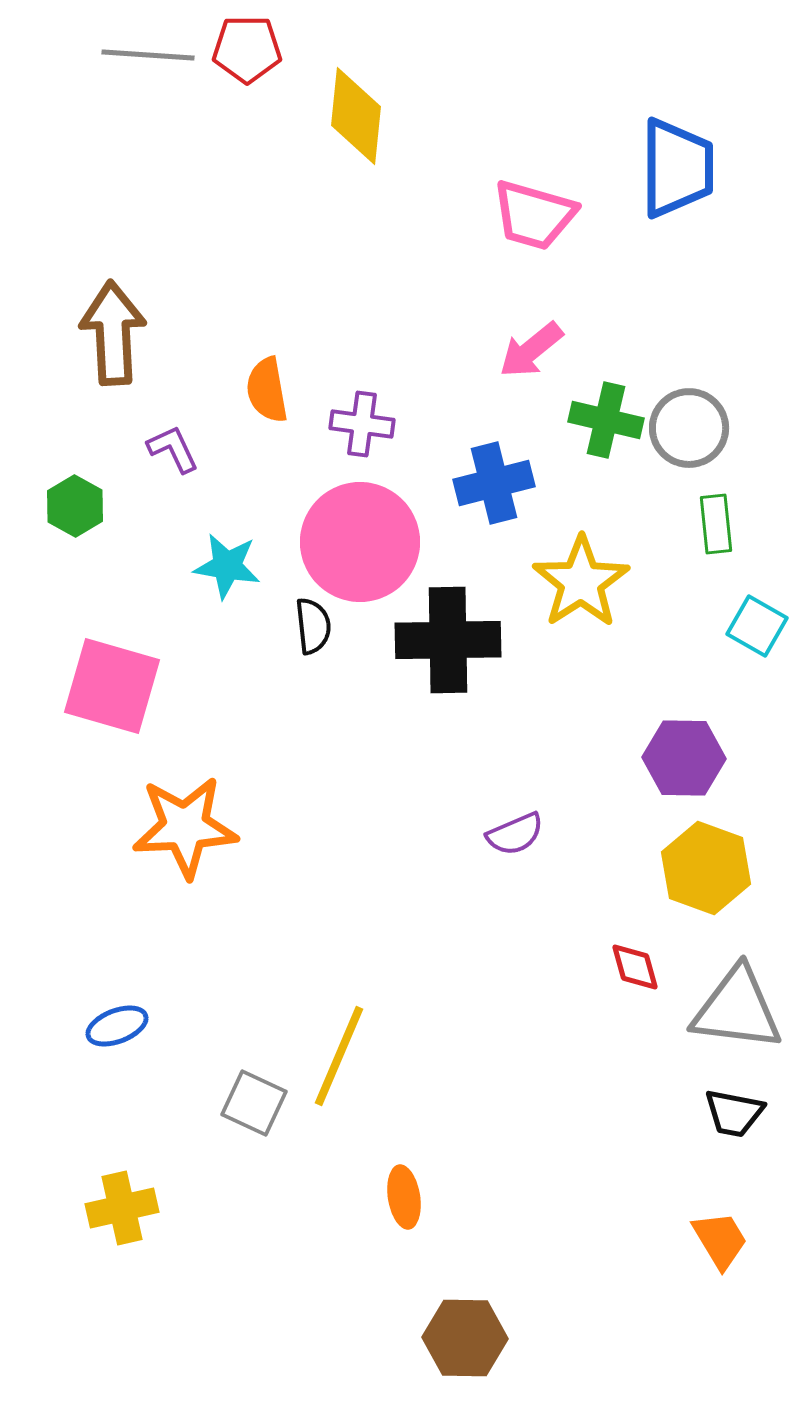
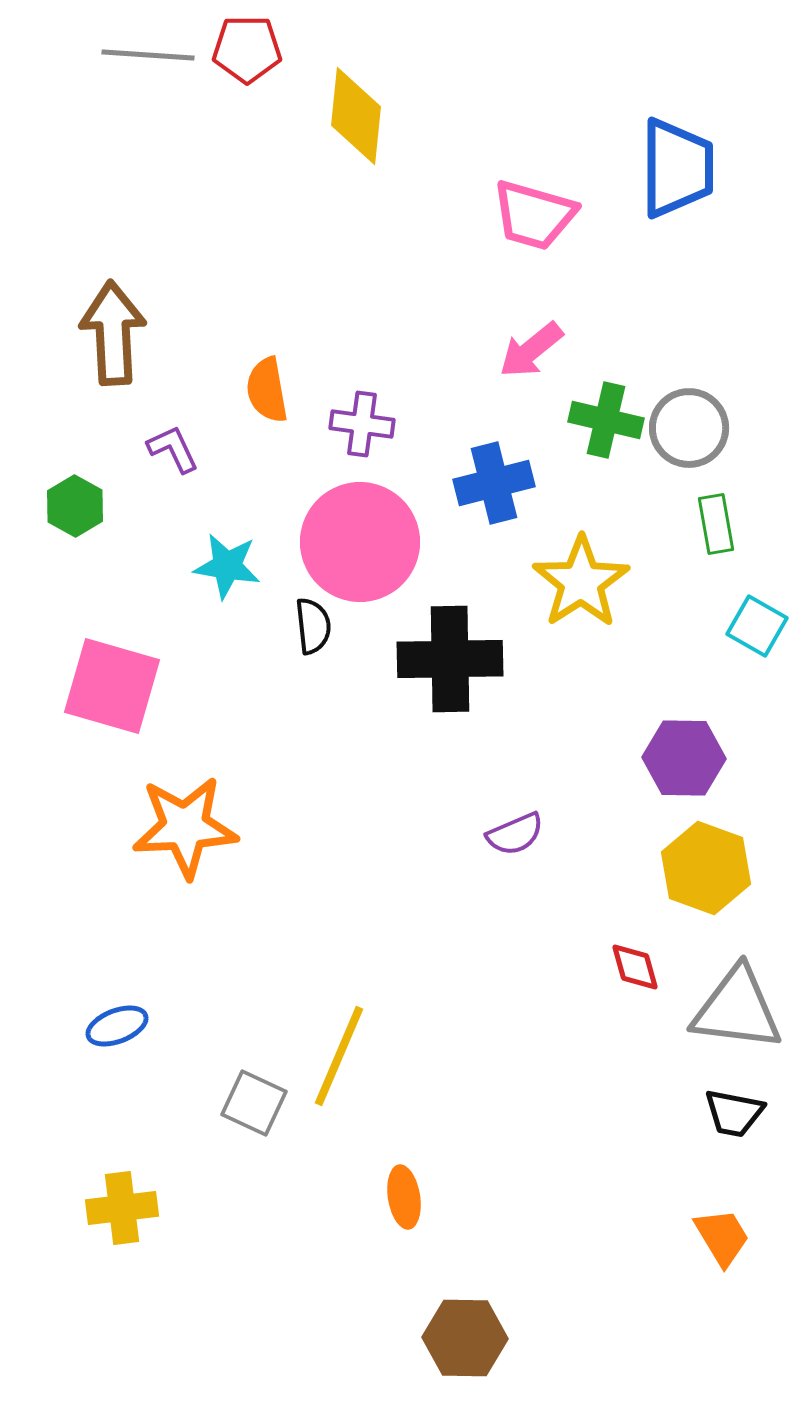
green rectangle: rotated 4 degrees counterclockwise
black cross: moved 2 px right, 19 px down
yellow cross: rotated 6 degrees clockwise
orange trapezoid: moved 2 px right, 3 px up
